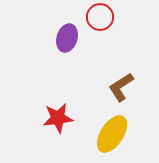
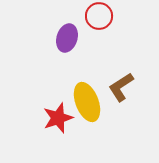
red circle: moved 1 px left, 1 px up
red star: rotated 12 degrees counterclockwise
yellow ellipse: moved 25 px left, 32 px up; rotated 54 degrees counterclockwise
